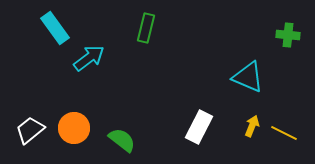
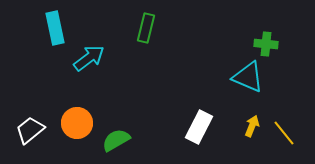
cyan rectangle: rotated 24 degrees clockwise
green cross: moved 22 px left, 9 px down
orange circle: moved 3 px right, 5 px up
yellow line: rotated 24 degrees clockwise
green semicircle: moved 6 px left; rotated 68 degrees counterclockwise
